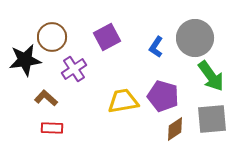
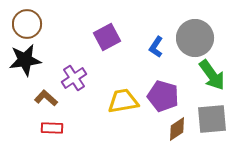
brown circle: moved 25 px left, 13 px up
purple cross: moved 9 px down
green arrow: moved 1 px right, 1 px up
brown diamond: moved 2 px right
